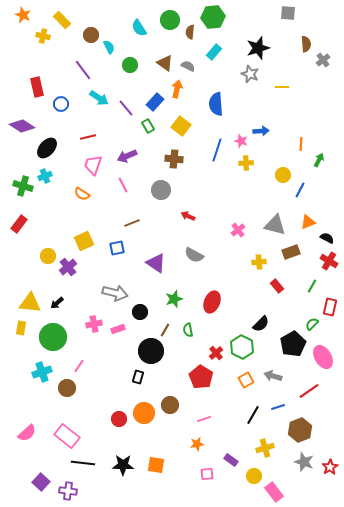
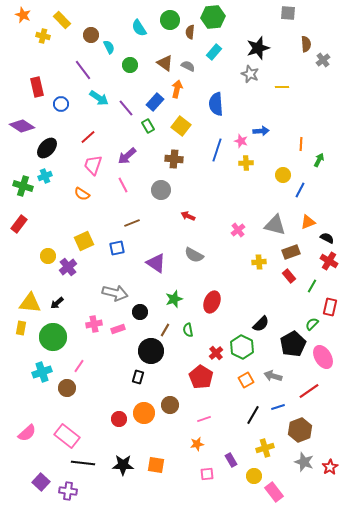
red line at (88, 137): rotated 28 degrees counterclockwise
purple arrow at (127, 156): rotated 18 degrees counterclockwise
red rectangle at (277, 286): moved 12 px right, 10 px up
purple rectangle at (231, 460): rotated 24 degrees clockwise
